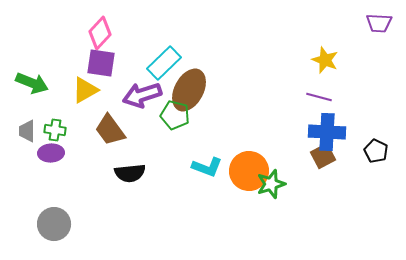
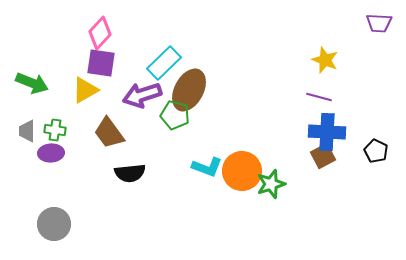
brown trapezoid: moved 1 px left, 3 px down
orange circle: moved 7 px left
